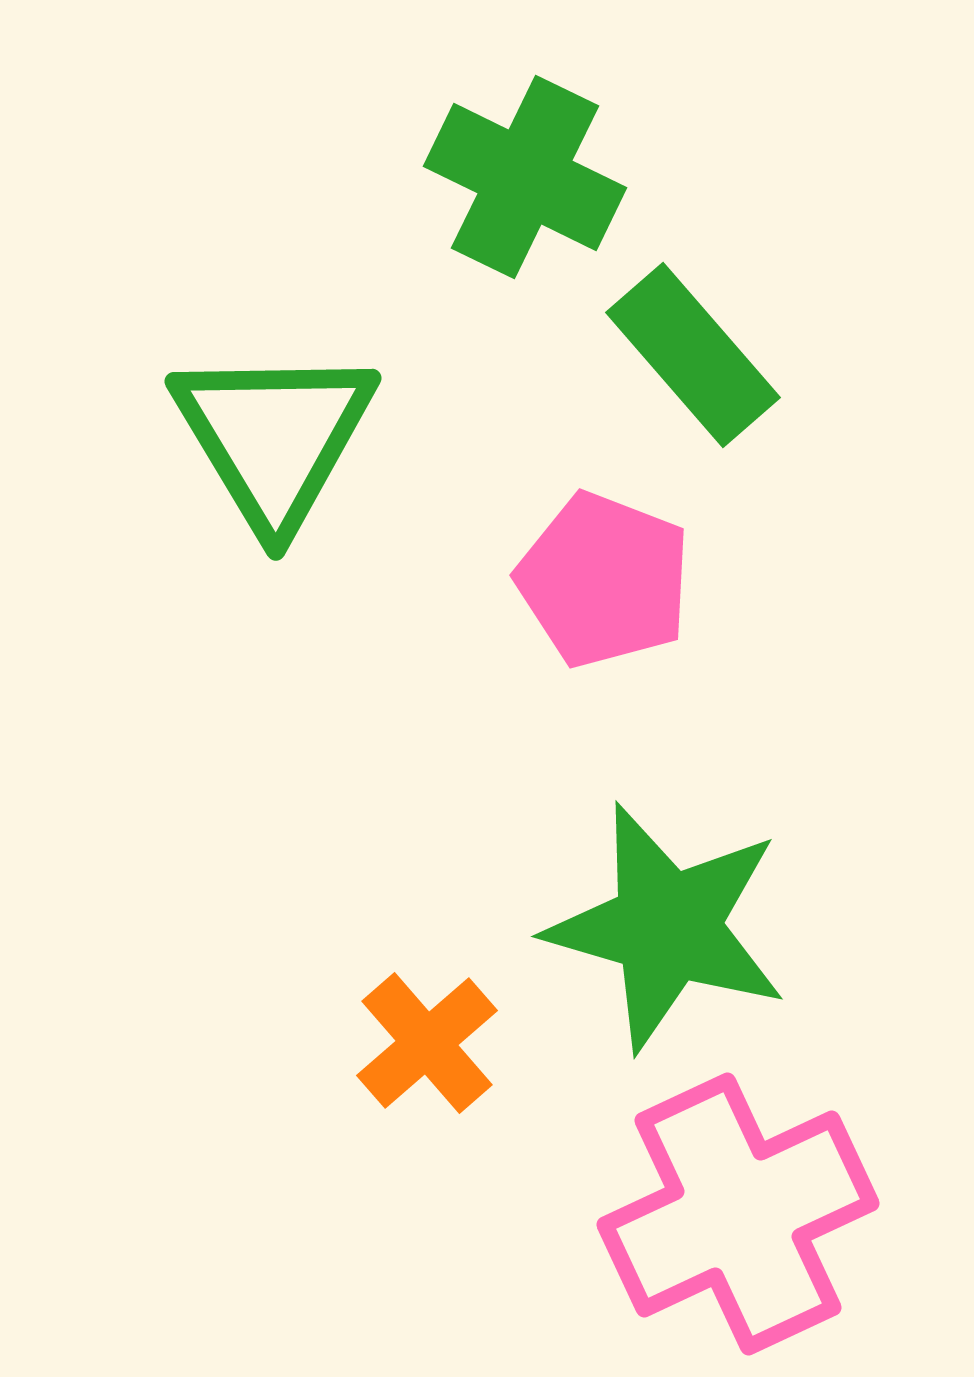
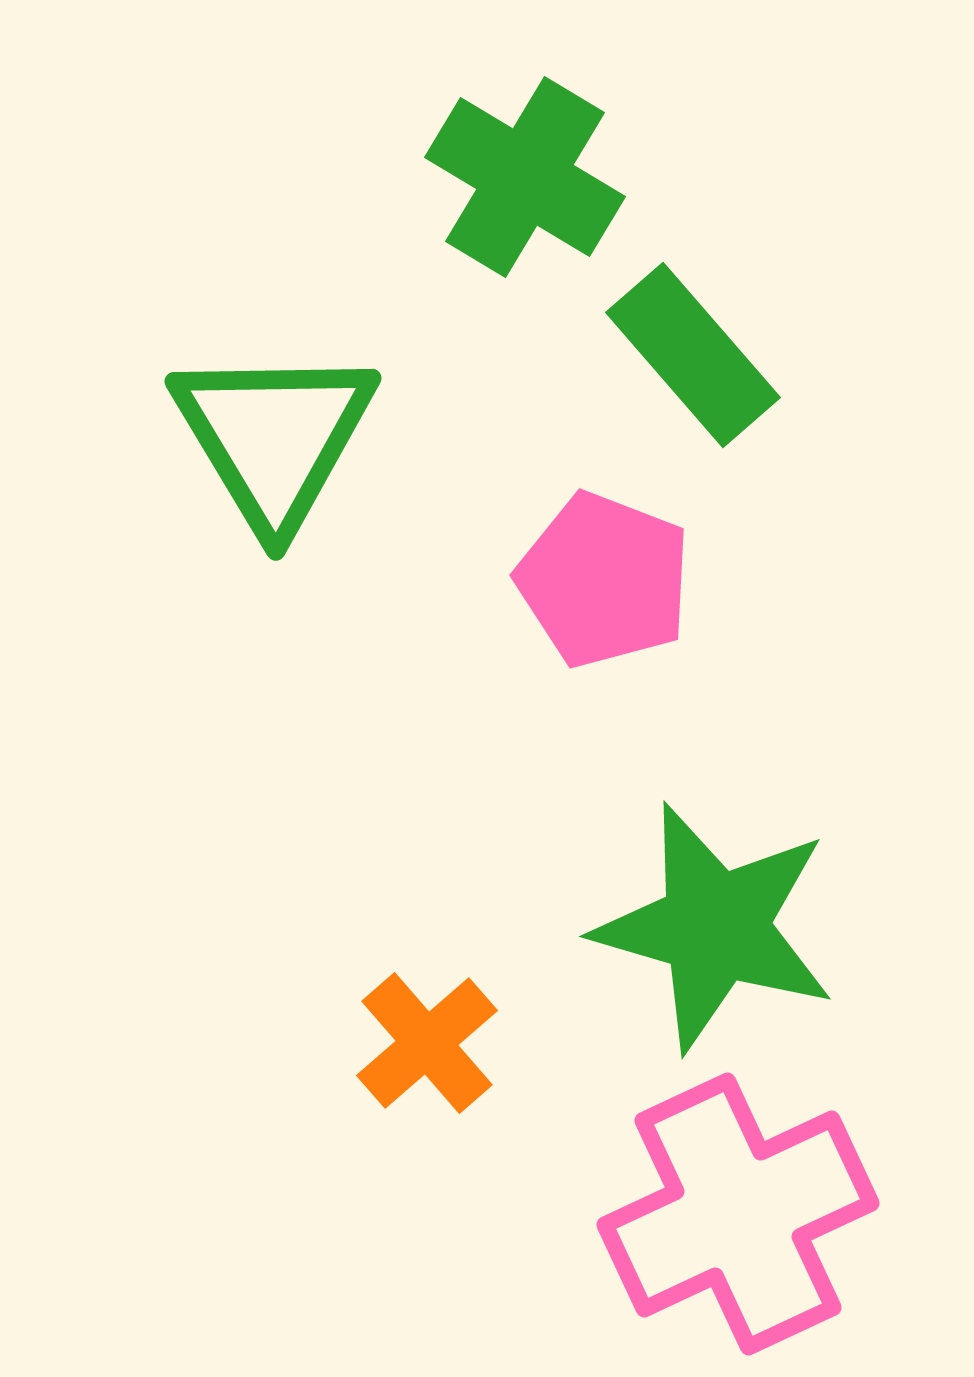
green cross: rotated 5 degrees clockwise
green star: moved 48 px right
